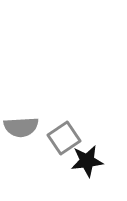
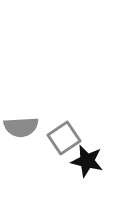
black star: rotated 20 degrees clockwise
